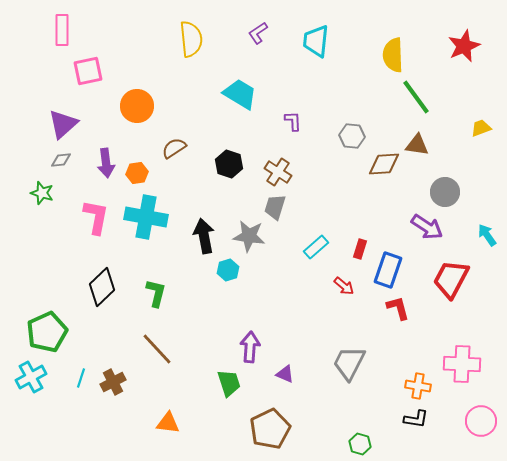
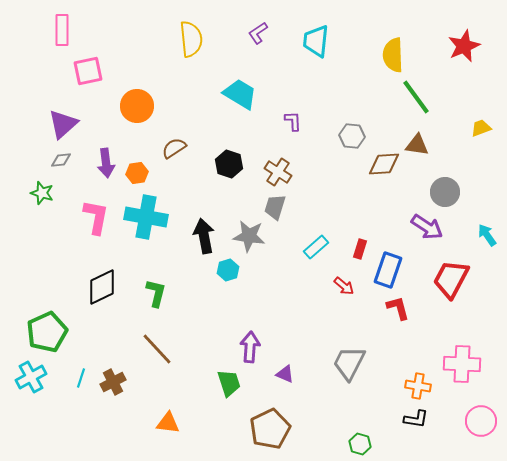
black diamond at (102, 287): rotated 18 degrees clockwise
